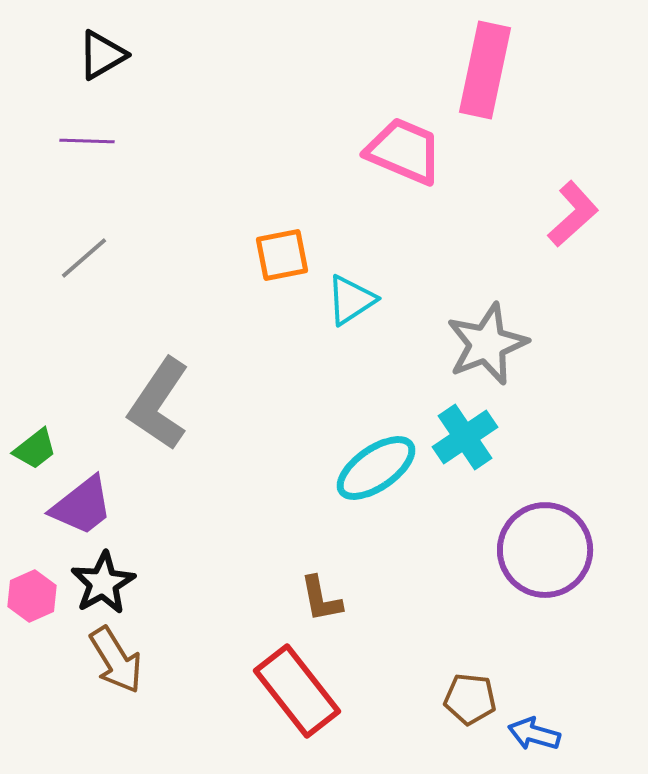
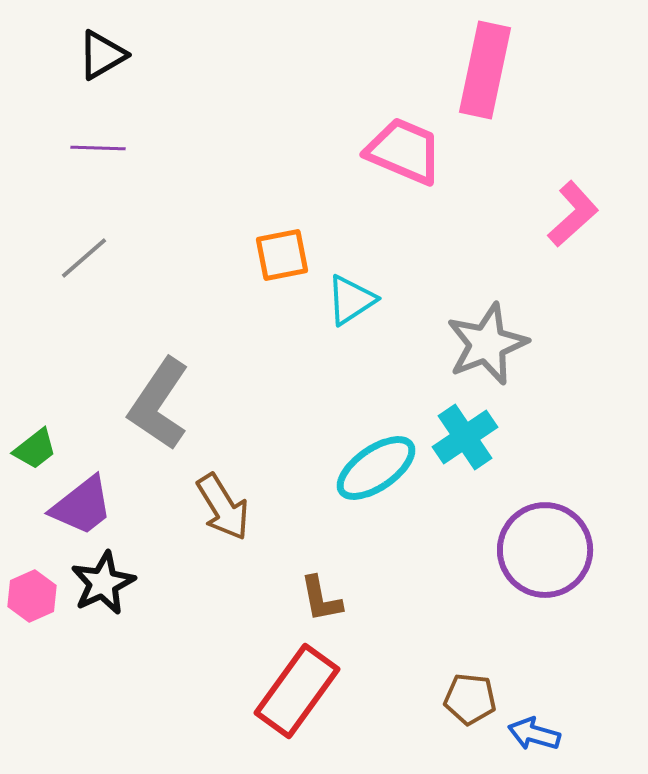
purple line: moved 11 px right, 7 px down
black star: rotated 4 degrees clockwise
brown arrow: moved 107 px right, 153 px up
red rectangle: rotated 74 degrees clockwise
